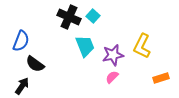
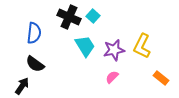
blue semicircle: moved 13 px right, 8 px up; rotated 15 degrees counterclockwise
cyan trapezoid: rotated 10 degrees counterclockwise
purple star: moved 1 px right, 5 px up
orange rectangle: rotated 56 degrees clockwise
